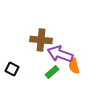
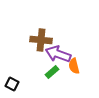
purple arrow: moved 2 px left
black square: moved 15 px down
